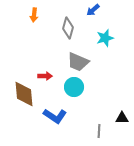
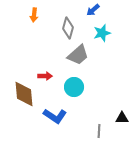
cyan star: moved 3 px left, 5 px up
gray trapezoid: moved 7 px up; rotated 65 degrees counterclockwise
